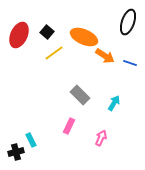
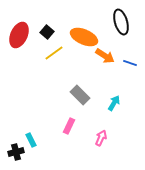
black ellipse: moved 7 px left; rotated 35 degrees counterclockwise
